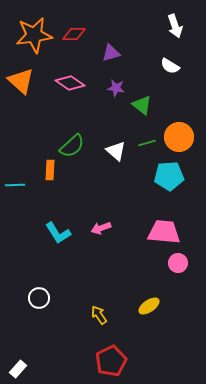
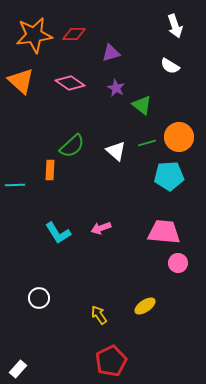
purple star: rotated 18 degrees clockwise
yellow ellipse: moved 4 px left
